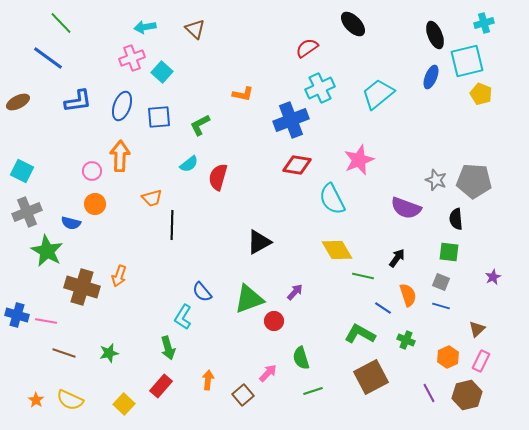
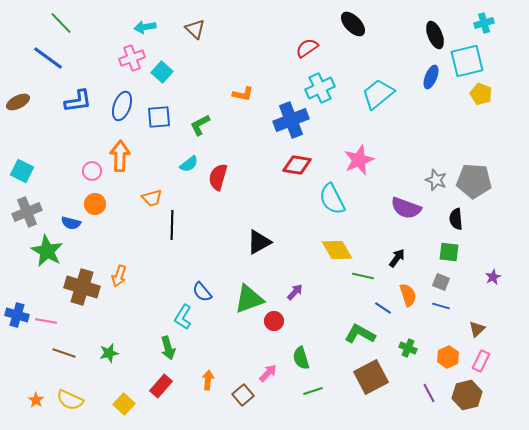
green cross at (406, 340): moved 2 px right, 8 px down
